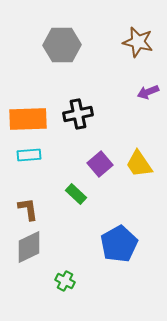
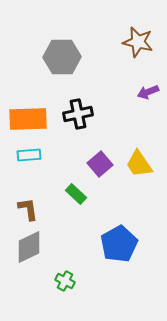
gray hexagon: moved 12 px down
